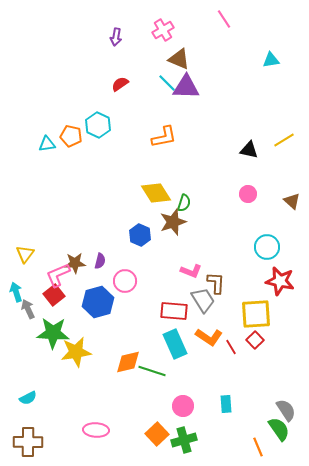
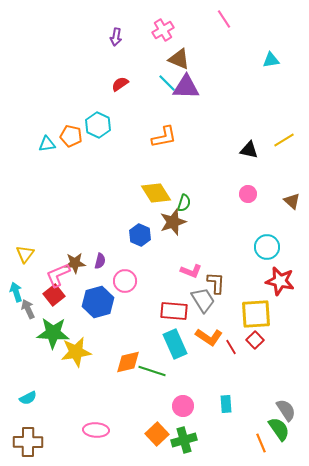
orange line at (258, 447): moved 3 px right, 4 px up
